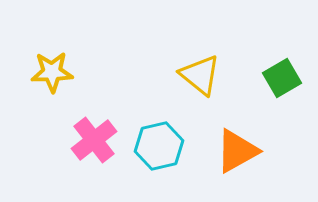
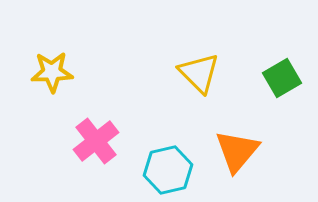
yellow triangle: moved 1 px left, 2 px up; rotated 6 degrees clockwise
pink cross: moved 2 px right, 1 px down
cyan hexagon: moved 9 px right, 24 px down
orange triangle: rotated 21 degrees counterclockwise
